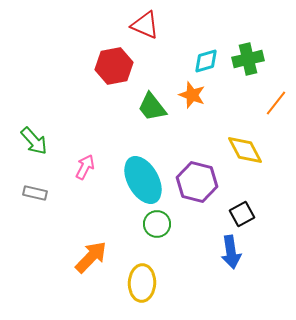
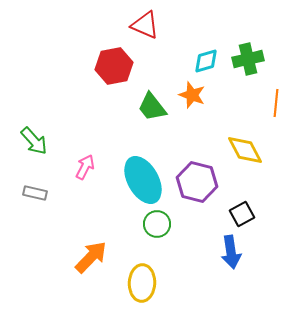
orange line: rotated 32 degrees counterclockwise
